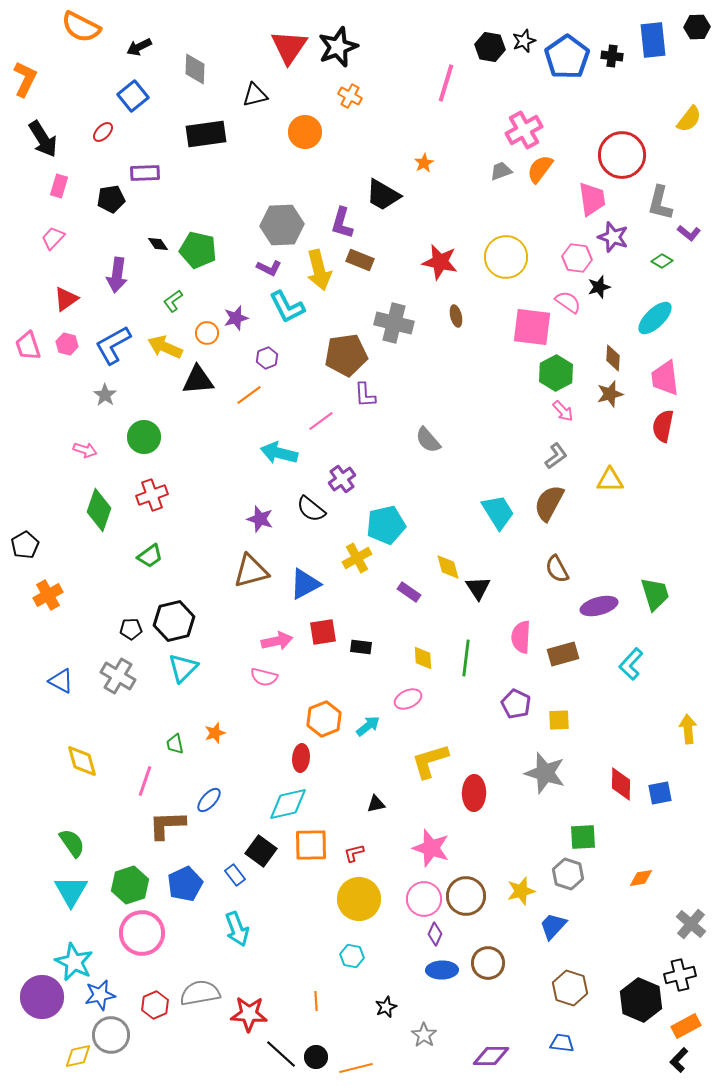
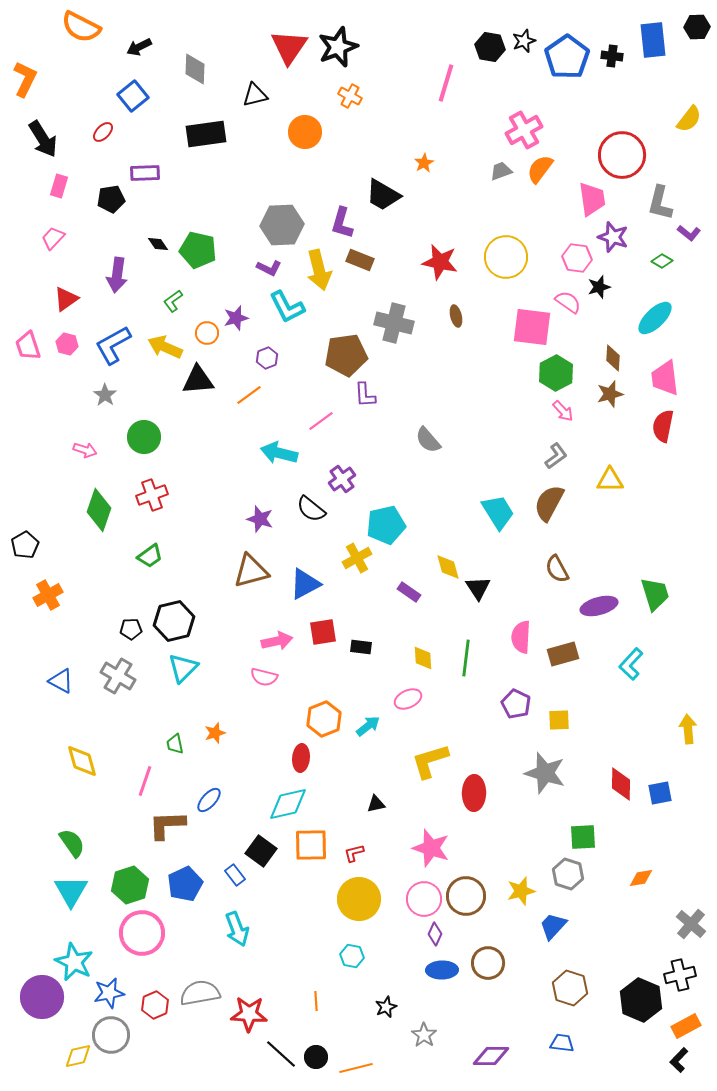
blue star at (100, 995): moved 9 px right, 2 px up
